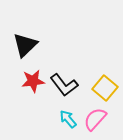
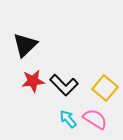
black L-shape: rotated 8 degrees counterclockwise
pink semicircle: rotated 80 degrees clockwise
